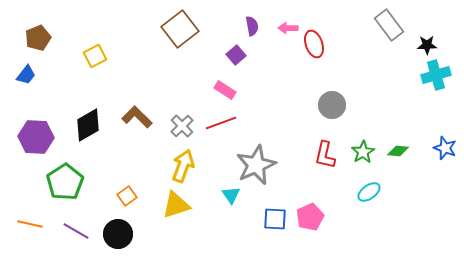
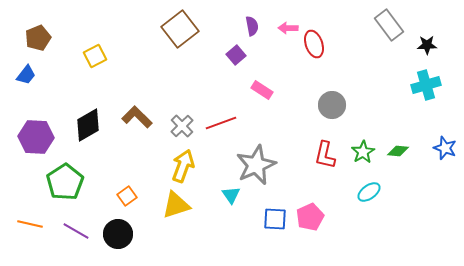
cyan cross: moved 10 px left, 10 px down
pink rectangle: moved 37 px right
